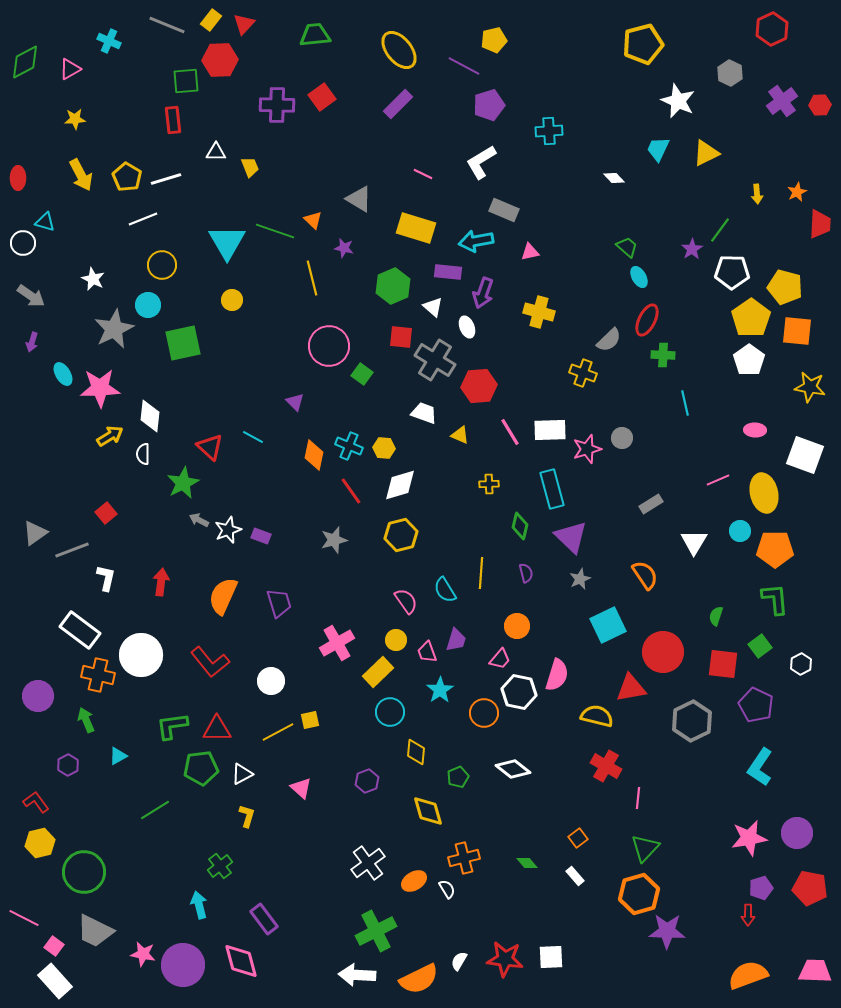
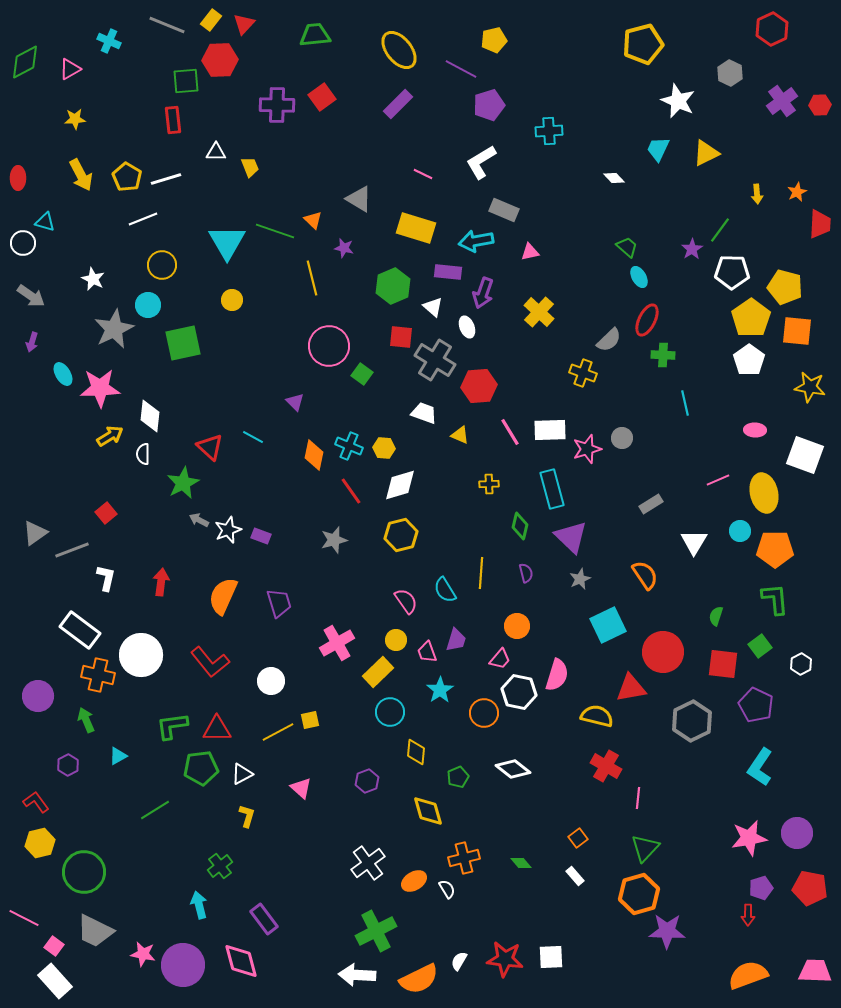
purple line at (464, 66): moved 3 px left, 3 px down
yellow cross at (539, 312): rotated 28 degrees clockwise
green diamond at (527, 863): moved 6 px left
